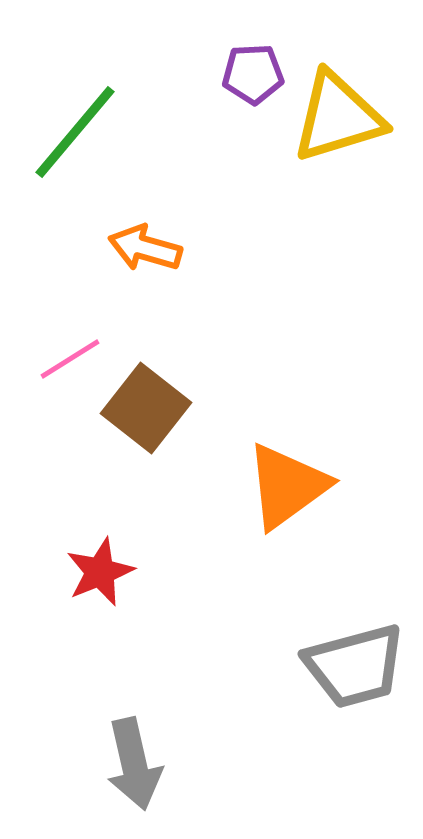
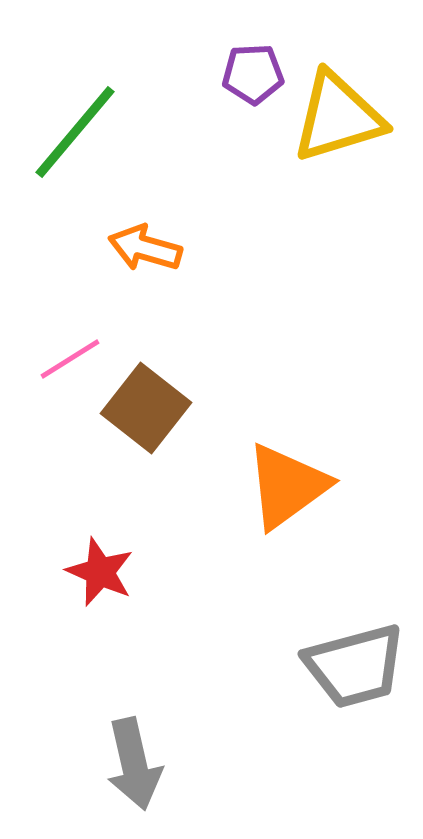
red star: rotated 26 degrees counterclockwise
